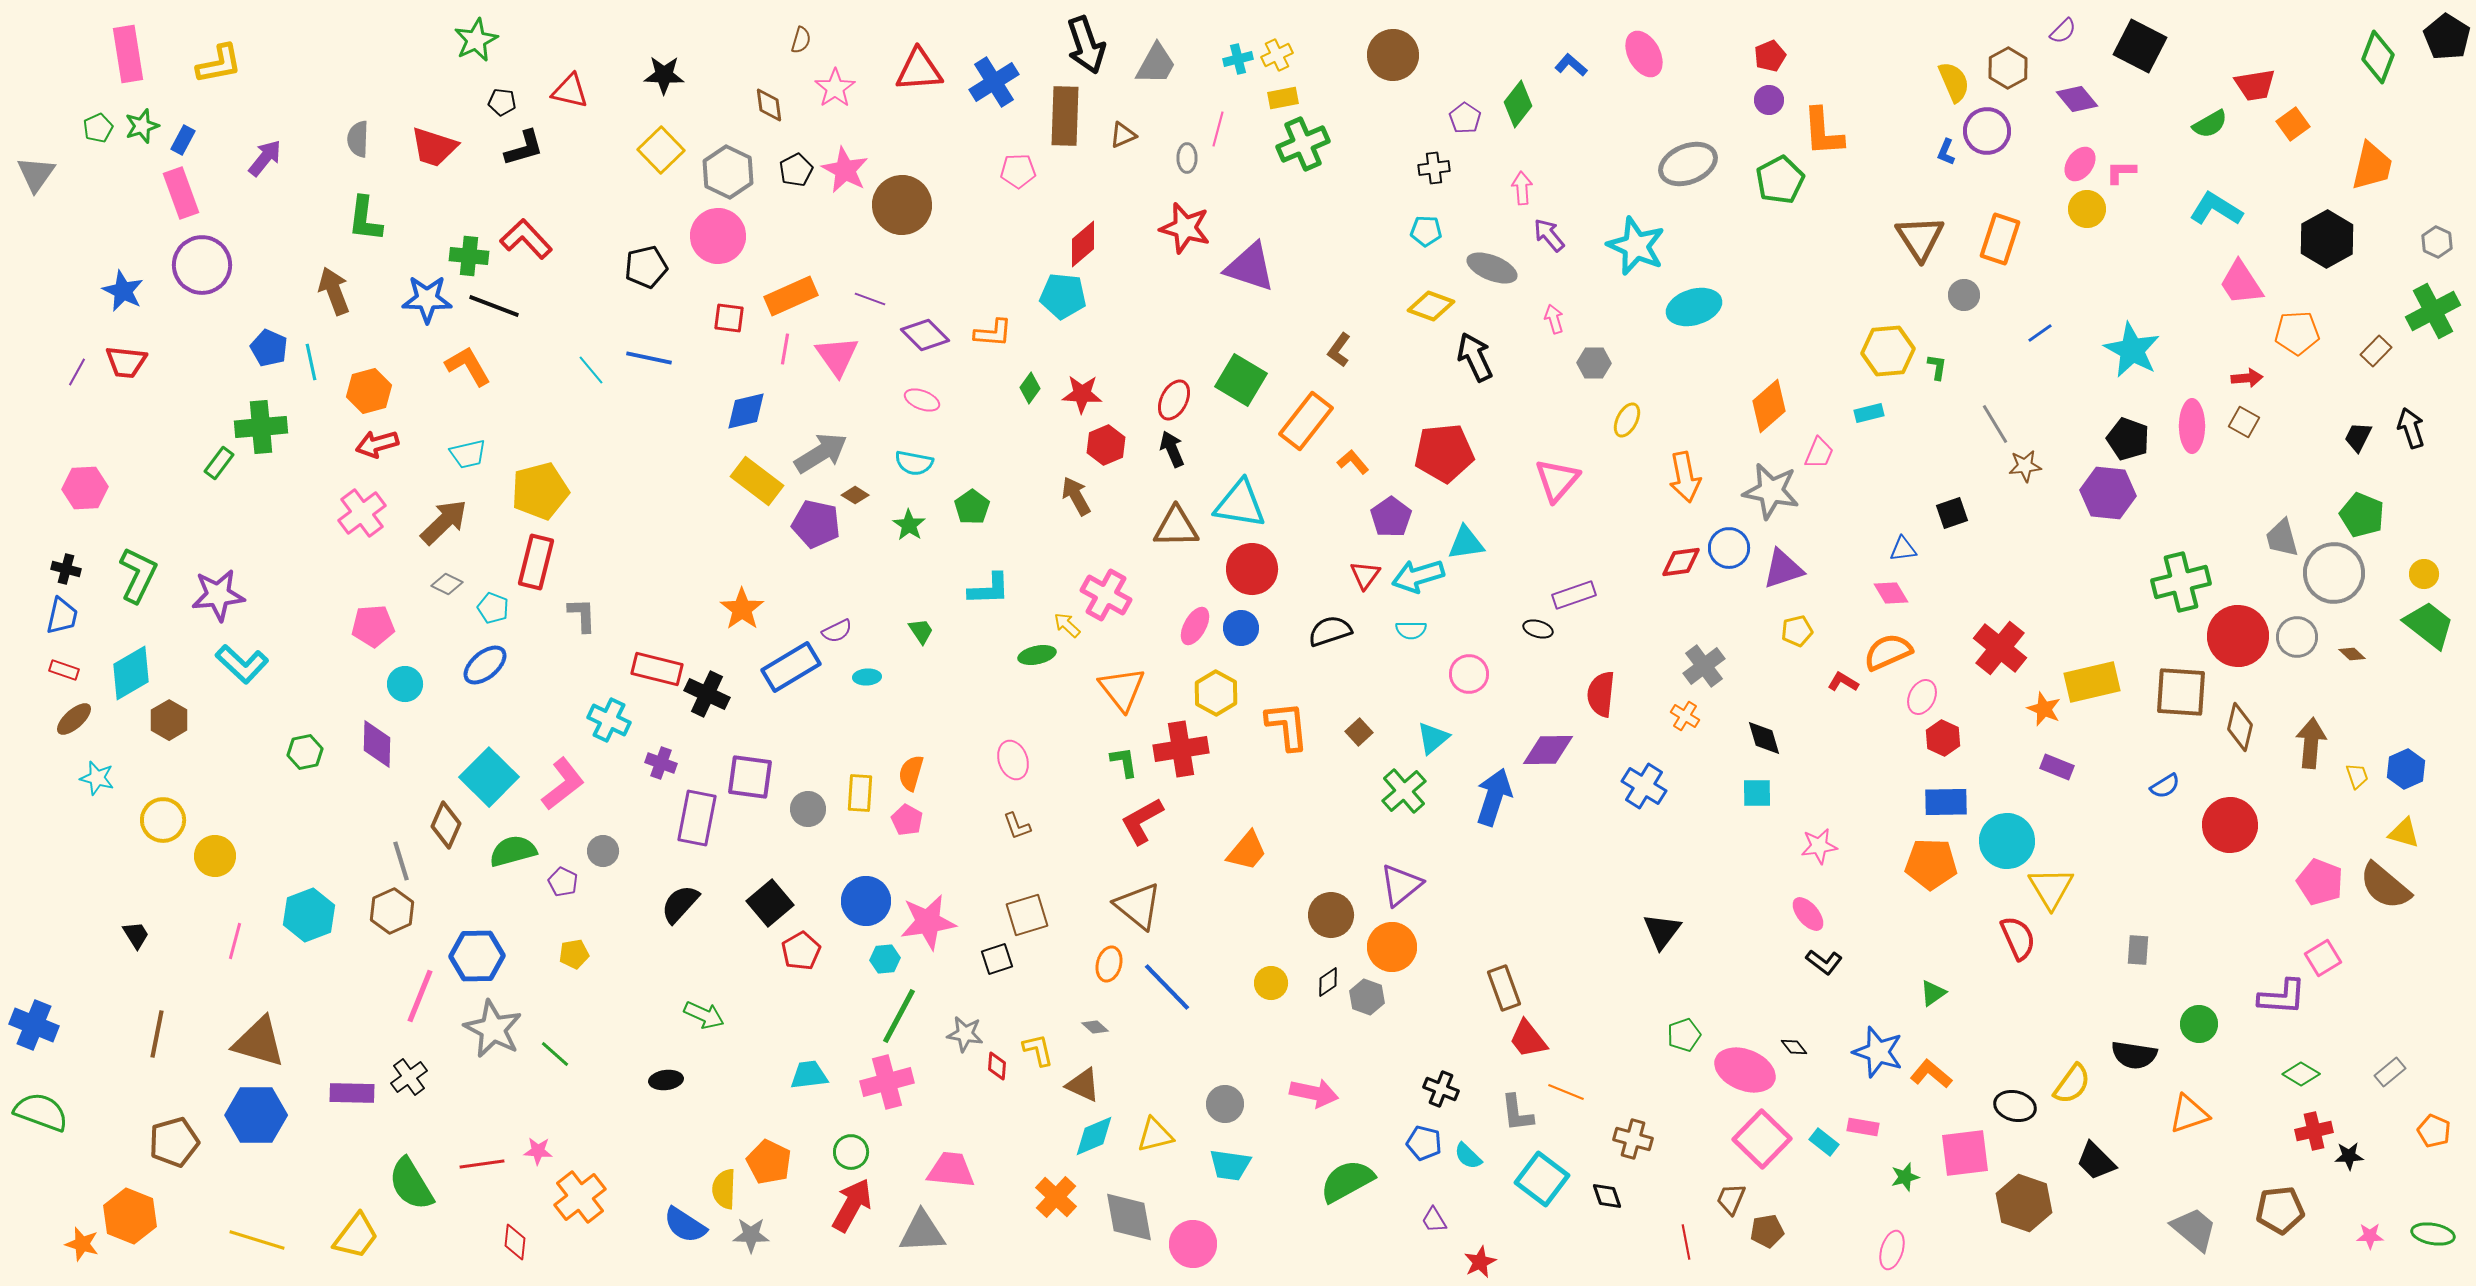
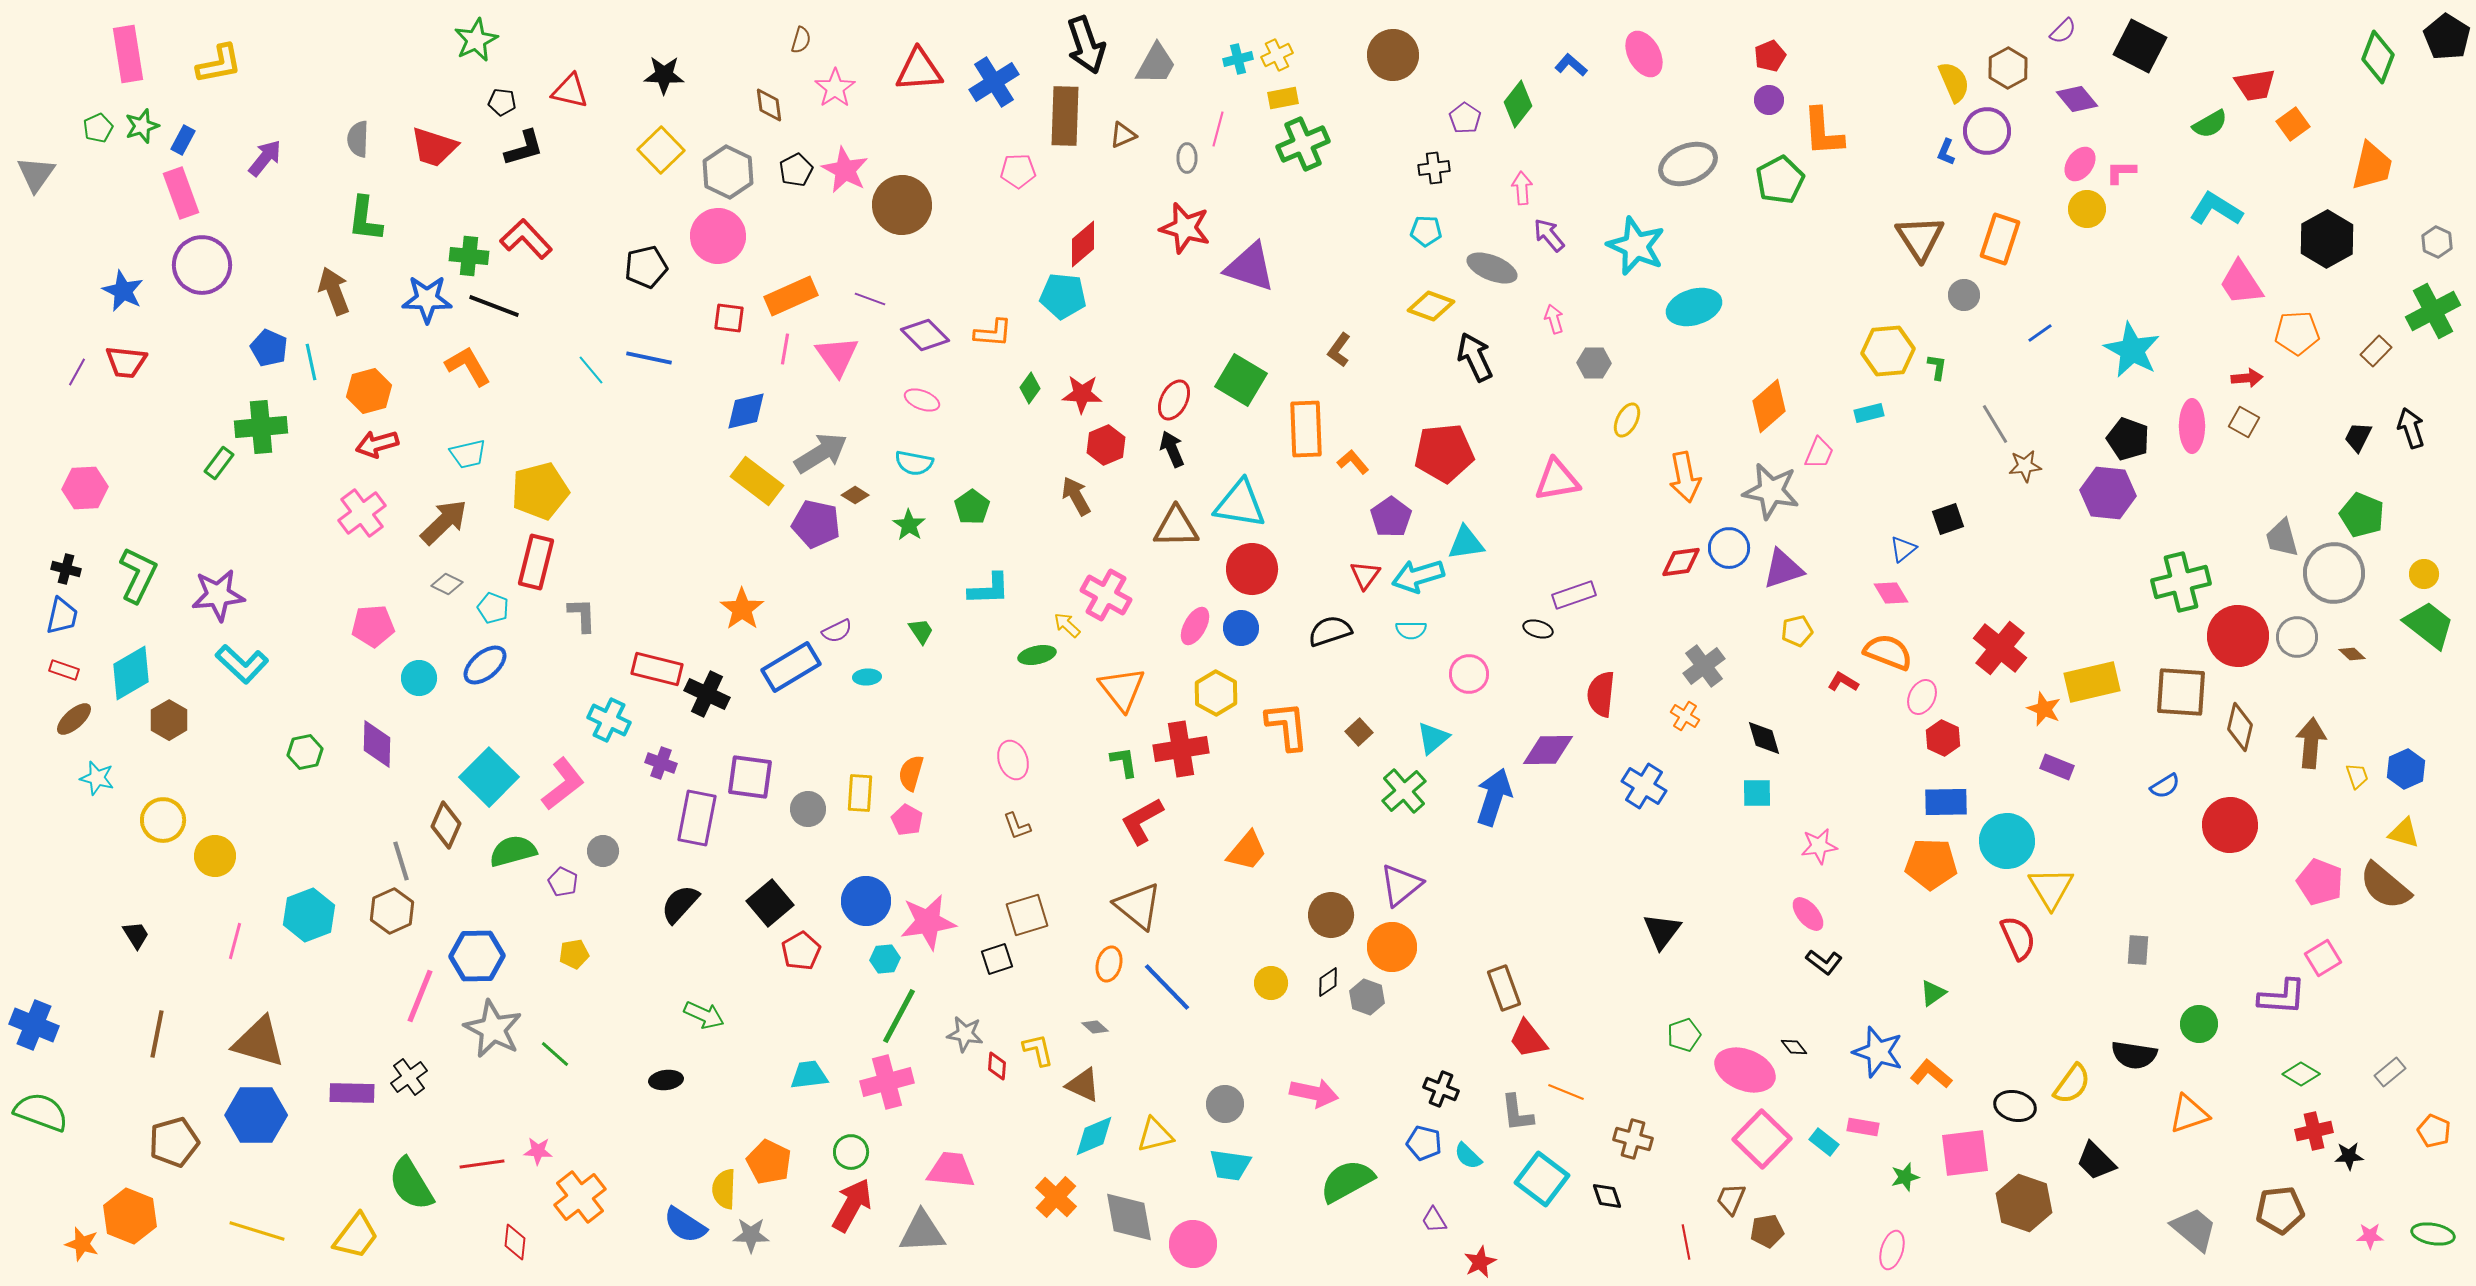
orange rectangle at (1306, 421): moved 8 px down; rotated 40 degrees counterclockwise
pink triangle at (1557, 480): rotated 39 degrees clockwise
black square at (1952, 513): moved 4 px left, 6 px down
blue triangle at (1903, 549): rotated 32 degrees counterclockwise
orange semicircle at (1888, 652): rotated 45 degrees clockwise
cyan circle at (405, 684): moved 14 px right, 6 px up
yellow line at (257, 1240): moved 9 px up
